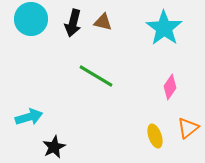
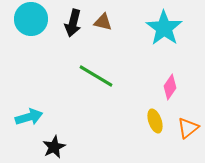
yellow ellipse: moved 15 px up
